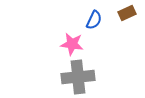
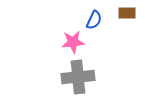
brown rectangle: rotated 24 degrees clockwise
pink star: moved 1 px right, 2 px up; rotated 15 degrees counterclockwise
